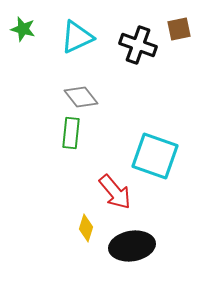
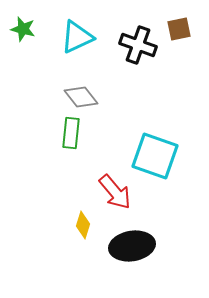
yellow diamond: moved 3 px left, 3 px up
